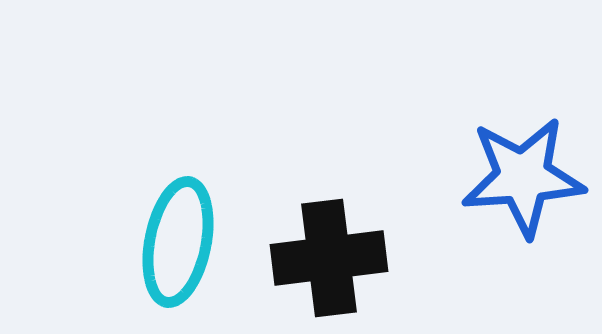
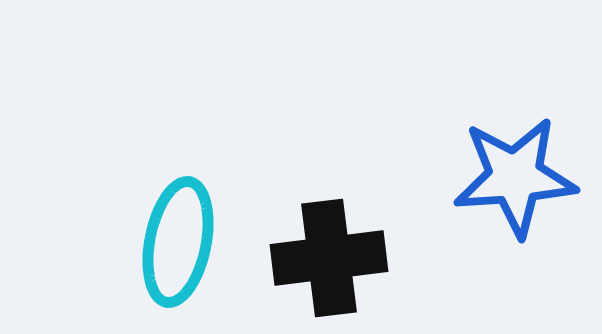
blue star: moved 8 px left
